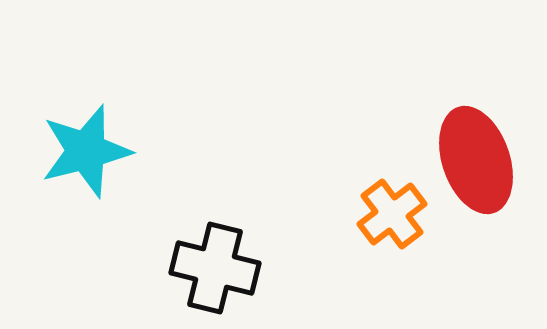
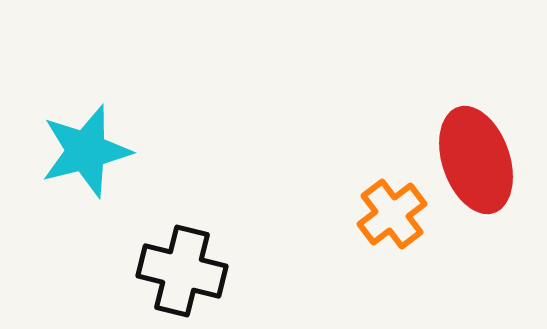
black cross: moved 33 px left, 3 px down
